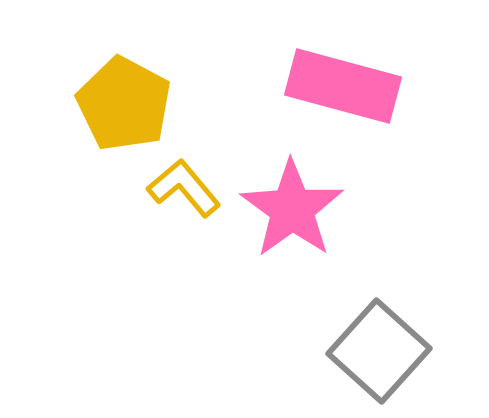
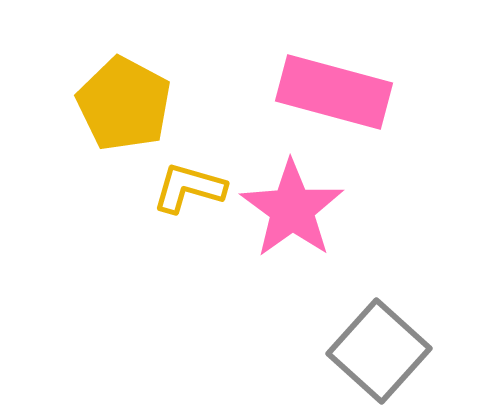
pink rectangle: moved 9 px left, 6 px down
yellow L-shape: moved 5 px right; rotated 34 degrees counterclockwise
